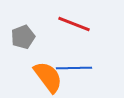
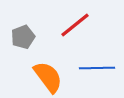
red line: moved 1 px right, 1 px down; rotated 60 degrees counterclockwise
blue line: moved 23 px right
